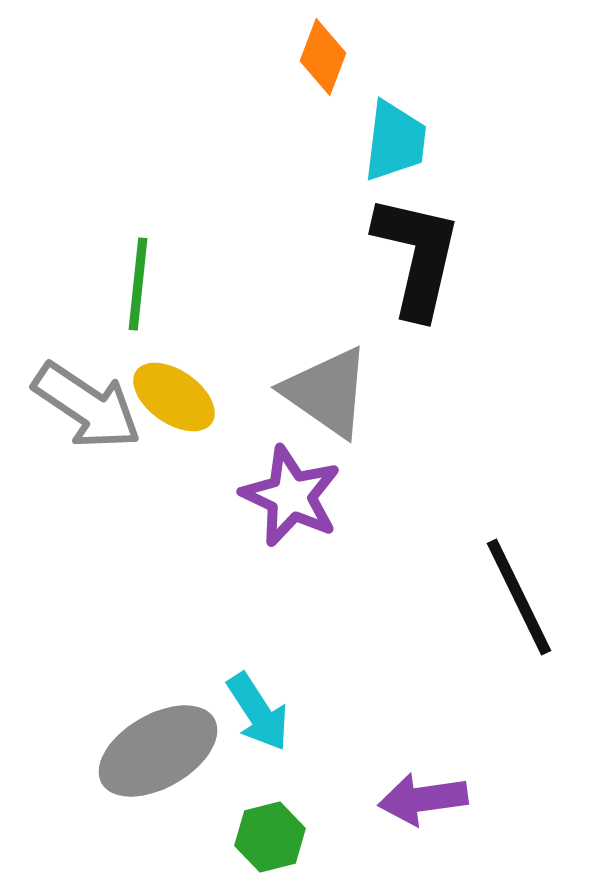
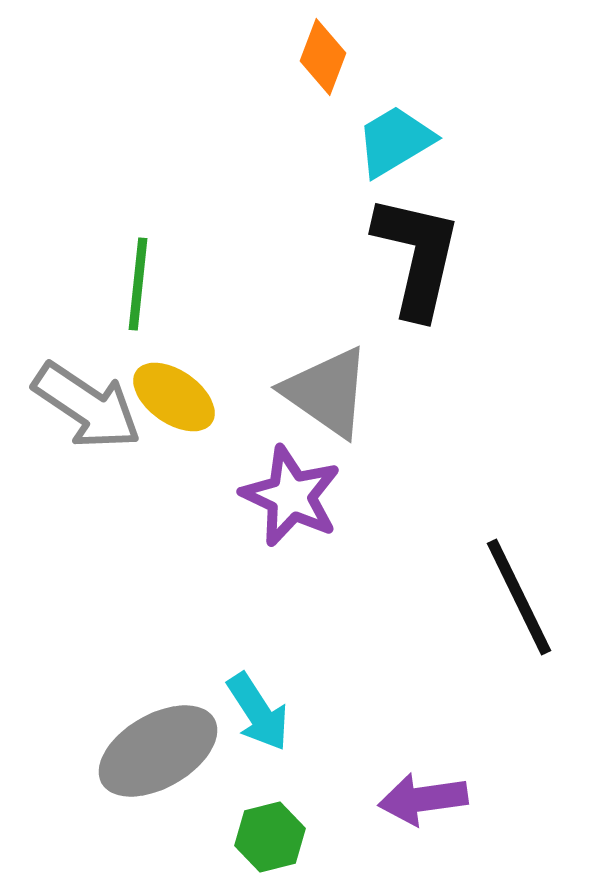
cyan trapezoid: rotated 128 degrees counterclockwise
